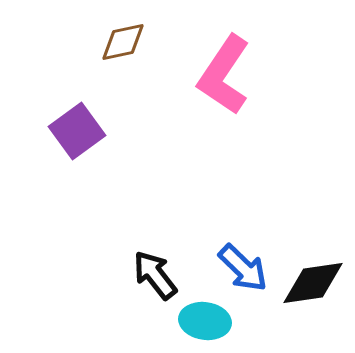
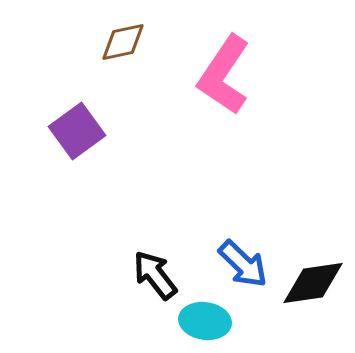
blue arrow: moved 4 px up
